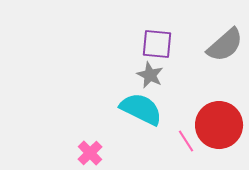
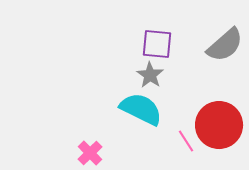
gray star: rotated 8 degrees clockwise
